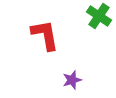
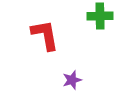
green cross: moved 1 px right; rotated 35 degrees counterclockwise
